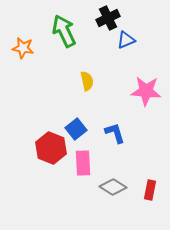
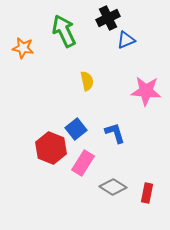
pink rectangle: rotated 35 degrees clockwise
red rectangle: moved 3 px left, 3 px down
